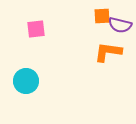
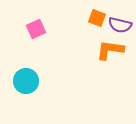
orange square: moved 5 px left, 2 px down; rotated 24 degrees clockwise
pink square: rotated 18 degrees counterclockwise
orange L-shape: moved 2 px right, 2 px up
